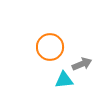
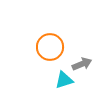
cyan triangle: rotated 12 degrees counterclockwise
